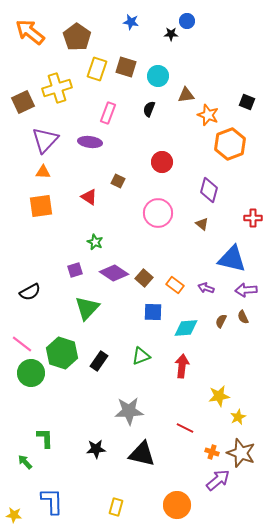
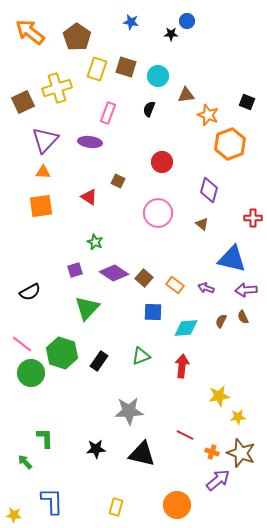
yellow star at (238, 417): rotated 21 degrees clockwise
red line at (185, 428): moved 7 px down
